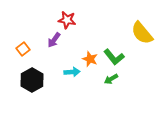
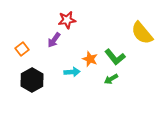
red star: rotated 18 degrees counterclockwise
orange square: moved 1 px left
green L-shape: moved 1 px right
